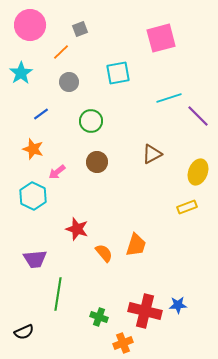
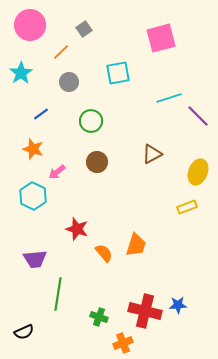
gray square: moved 4 px right; rotated 14 degrees counterclockwise
